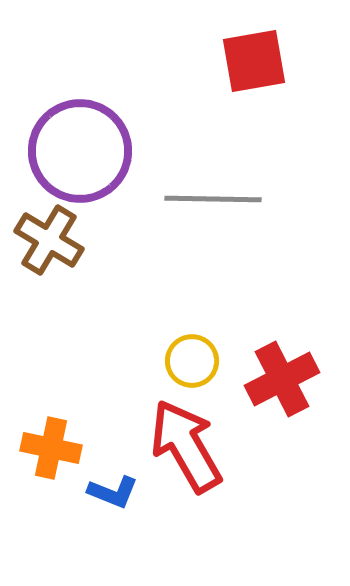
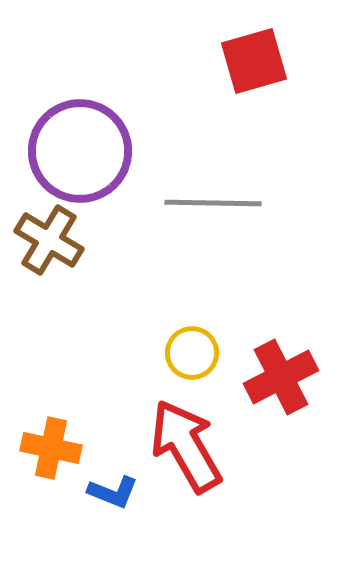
red square: rotated 6 degrees counterclockwise
gray line: moved 4 px down
yellow circle: moved 8 px up
red cross: moved 1 px left, 2 px up
